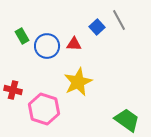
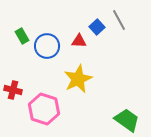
red triangle: moved 5 px right, 3 px up
yellow star: moved 3 px up
